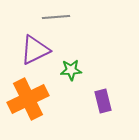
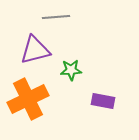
purple triangle: rotated 12 degrees clockwise
purple rectangle: rotated 65 degrees counterclockwise
